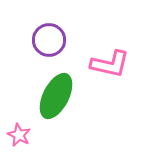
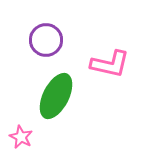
purple circle: moved 3 px left
pink star: moved 2 px right, 2 px down
